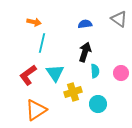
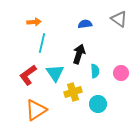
orange arrow: rotated 16 degrees counterclockwise
black arrow: moved 6 px left, 2 px down
